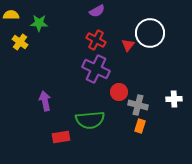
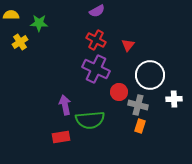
white circle: moved 42 px down
yellow cross: rotated 21 degrees clockwise
purple arrow: moved 20 px right, 4 px down
